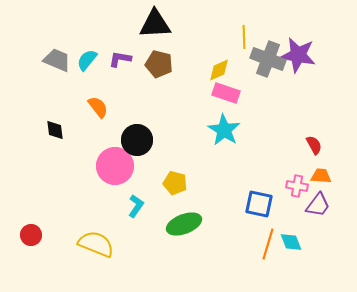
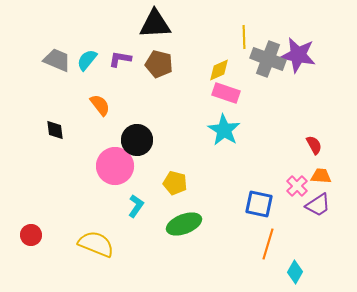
orange semicircle: moved 2 px right, 2 px up
pink cross: rotated 35 degrees clockwise
purple trapezoid: rotated 20 degrees clockwise
cyan diamond: moved 4 px right, 30 px down; rotated 50 degrees clockwise
